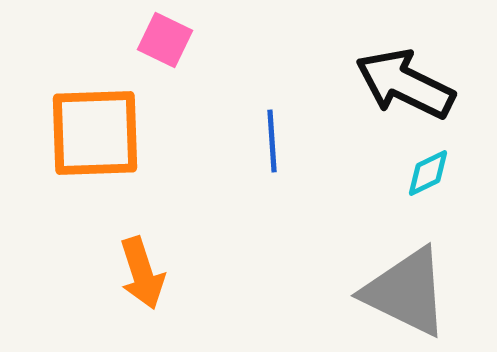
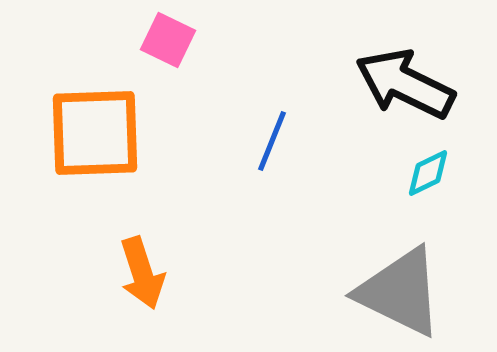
pink square: moved 3 px right
blue line: rotated 26 degrees clockwise
gray triangle: moved 6 px left
